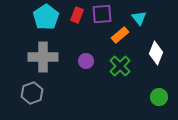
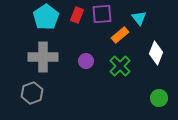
green circle: moved 1 px down
